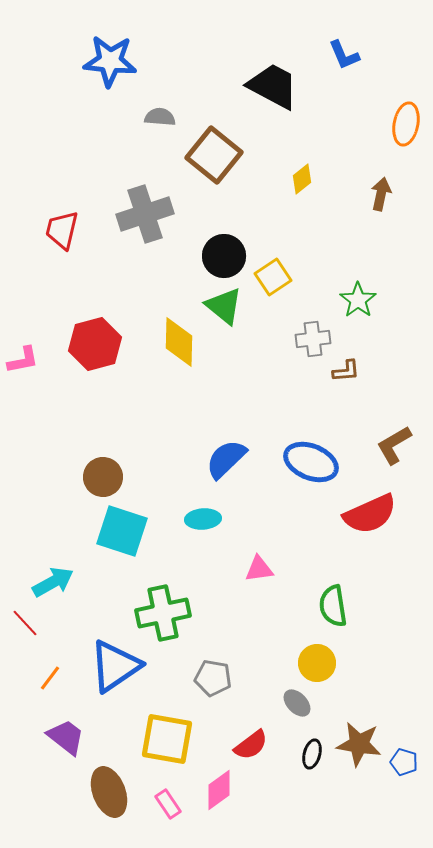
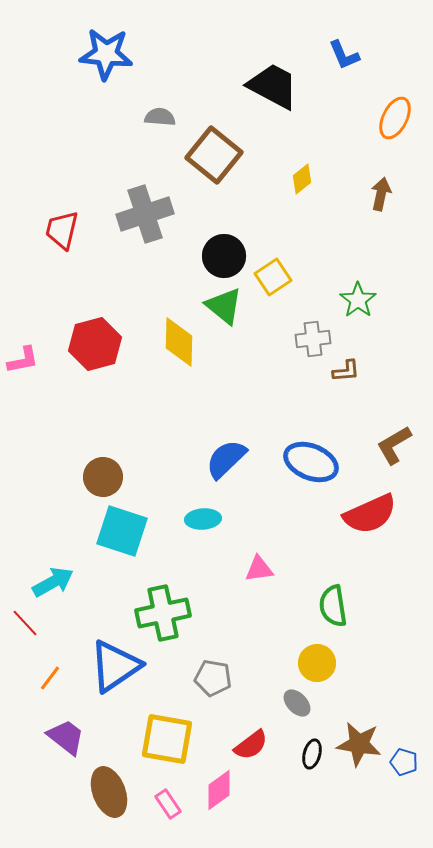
blue star at (110, 61): moved 4 px left, 7 px up
orange ellipse at (406, 124): moved 11 px left, 6 px up; rotated 15 degrees clockwise
